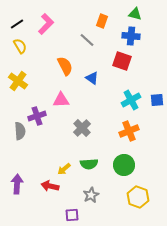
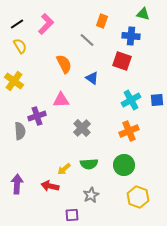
green triangle: moved 8 px right
orange semicircle: moved 1 px left, 2 px up
yellow cross: moved 4 px left
